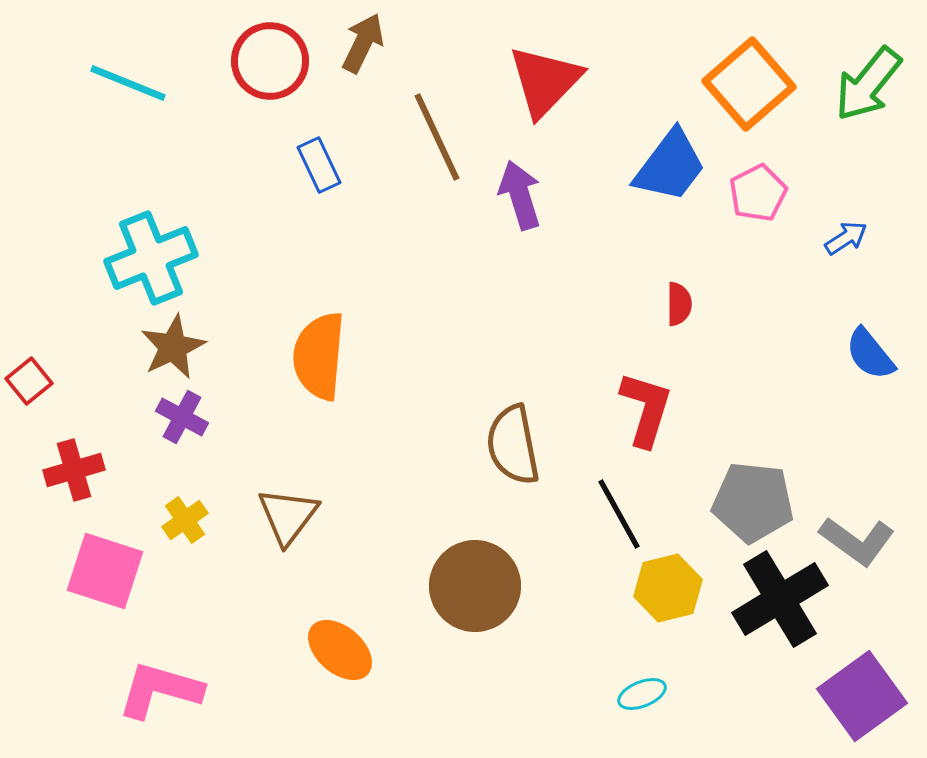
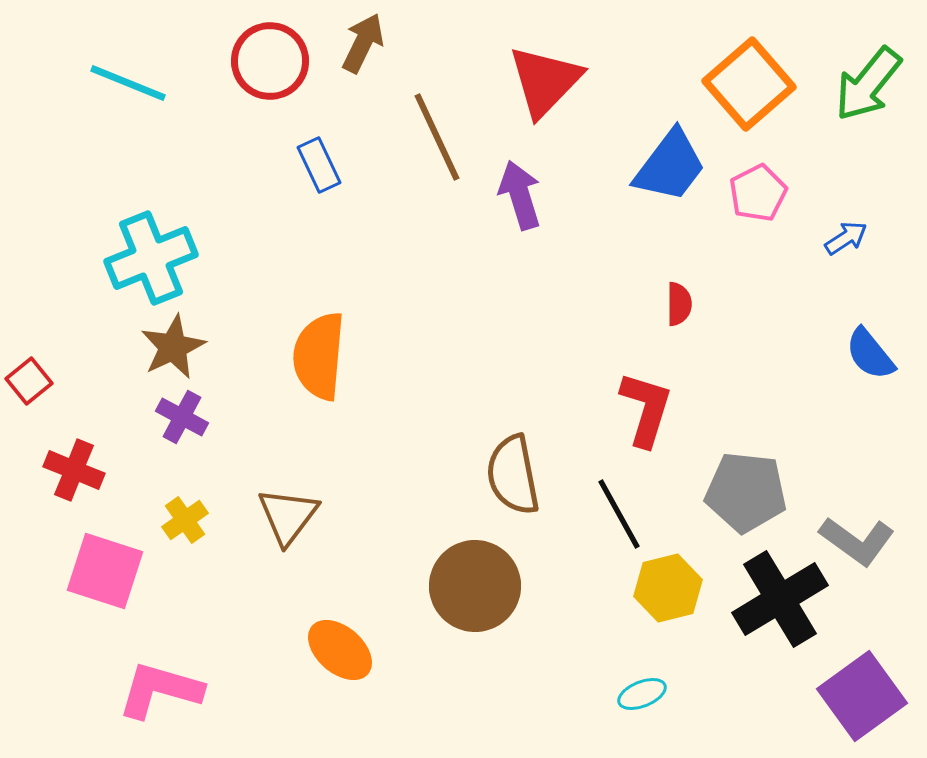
brown semicircle: moved 30 px down
red cross: rotated 38 degrees clockwise
gray pentagon: moved 7 px left, 10 px up
